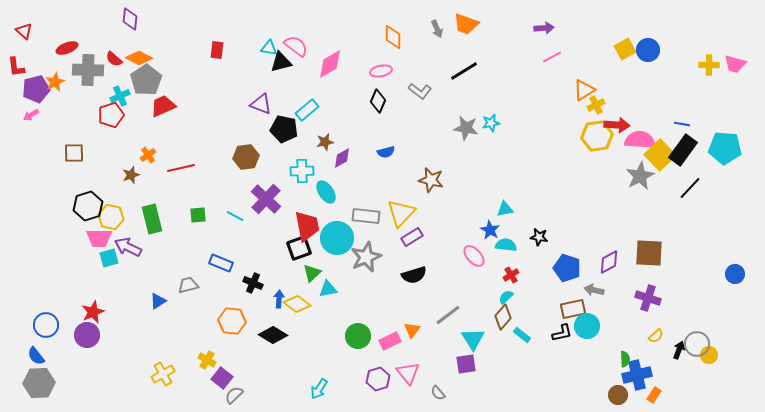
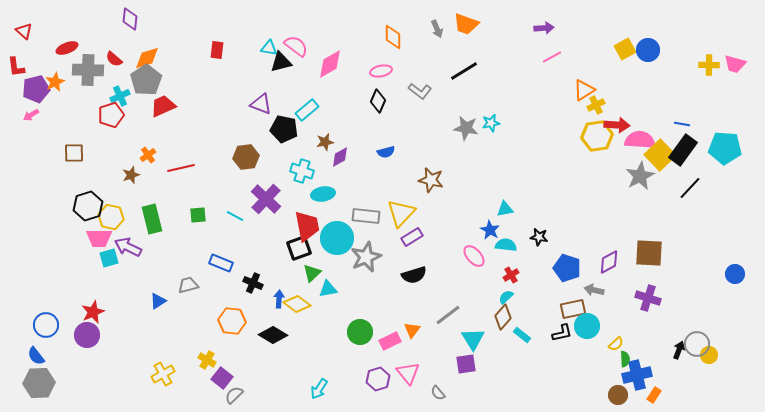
orange diamond at (139, 58): moved 8 px right; rotated 44 degrees counterclockwise
purple diamond at (342, 158): moved 2 px left, 1 px up
cyan cross at (302, 171): rotated 20 degrees clockwise
cyan ellipse at (326, 192): moved 3 px left, 2 px down; rotated 65 degrees counterclockwise
green circle at (358, 336): moved 2 px right, 4 px up
yellow semicircle at (656, 336): moved 40 px left, 8 px down
